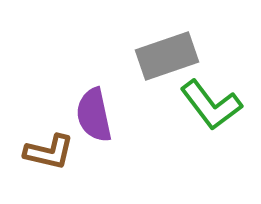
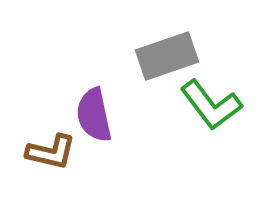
brown L-shape: moved 2 px right
